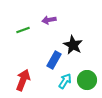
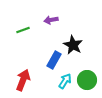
purple arrow: moved 2 px right
